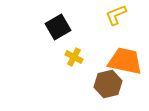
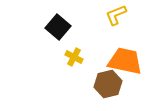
black square: rotated 20 degrees counterclockwise
